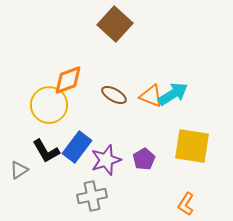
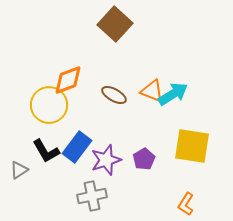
orange triangle: moved 1 px right, 5 px up
